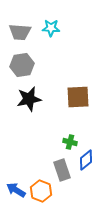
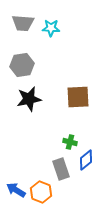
gray trapezoid: moved 3 px right, 9 px up
gray rectangle: moved 1 px left, 1 px up
orange hexagon: moved 1 px down
